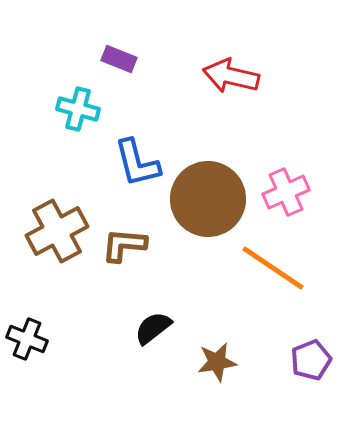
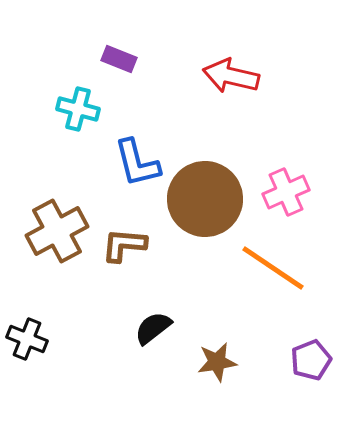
brown circle: moved 3 px left
